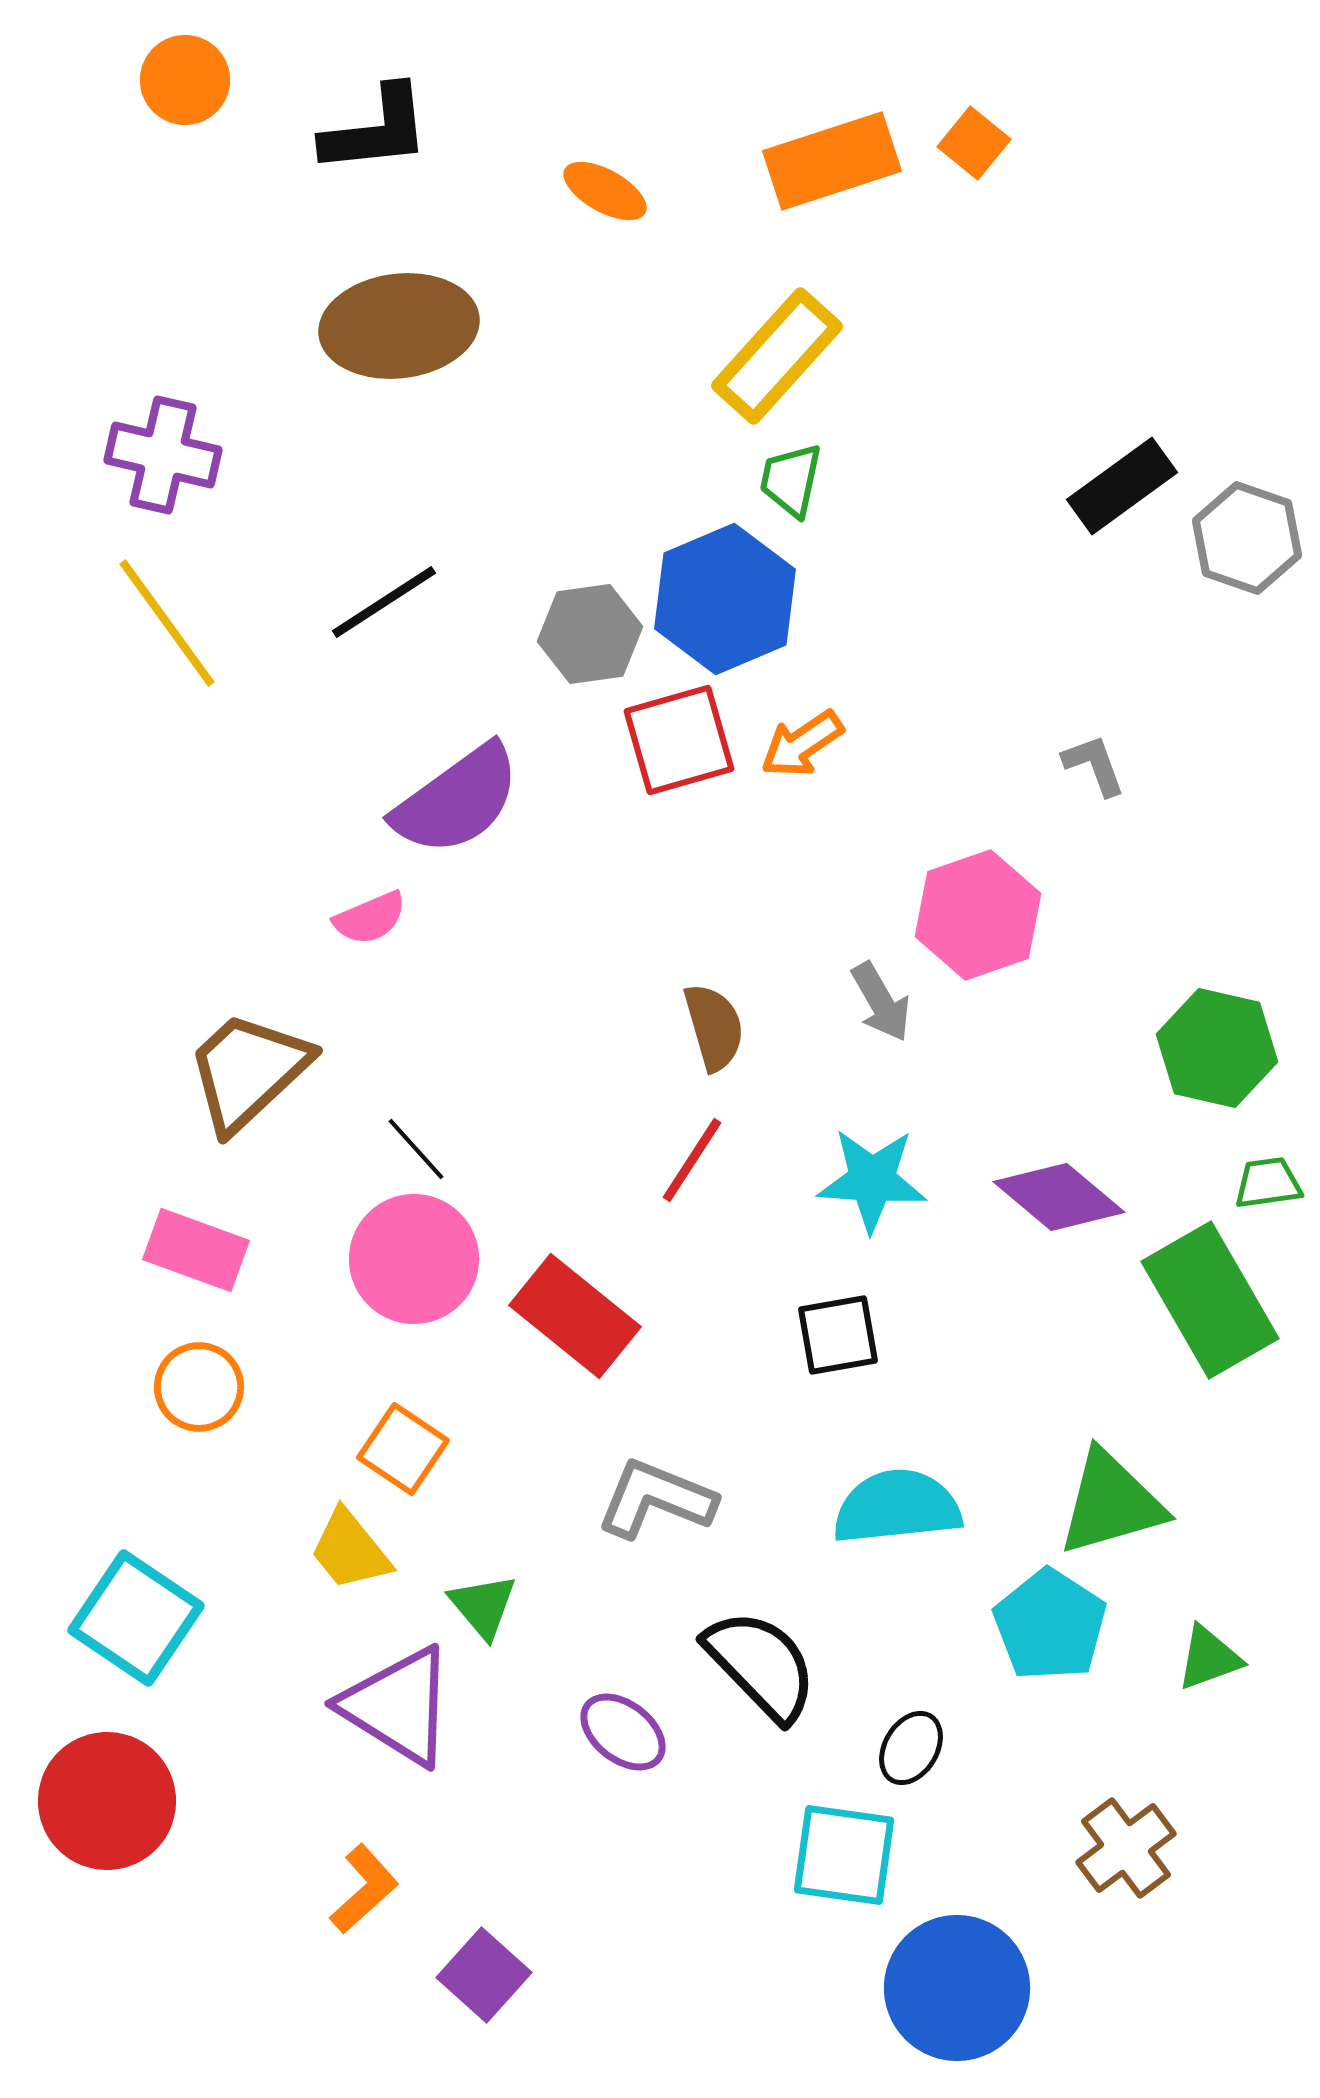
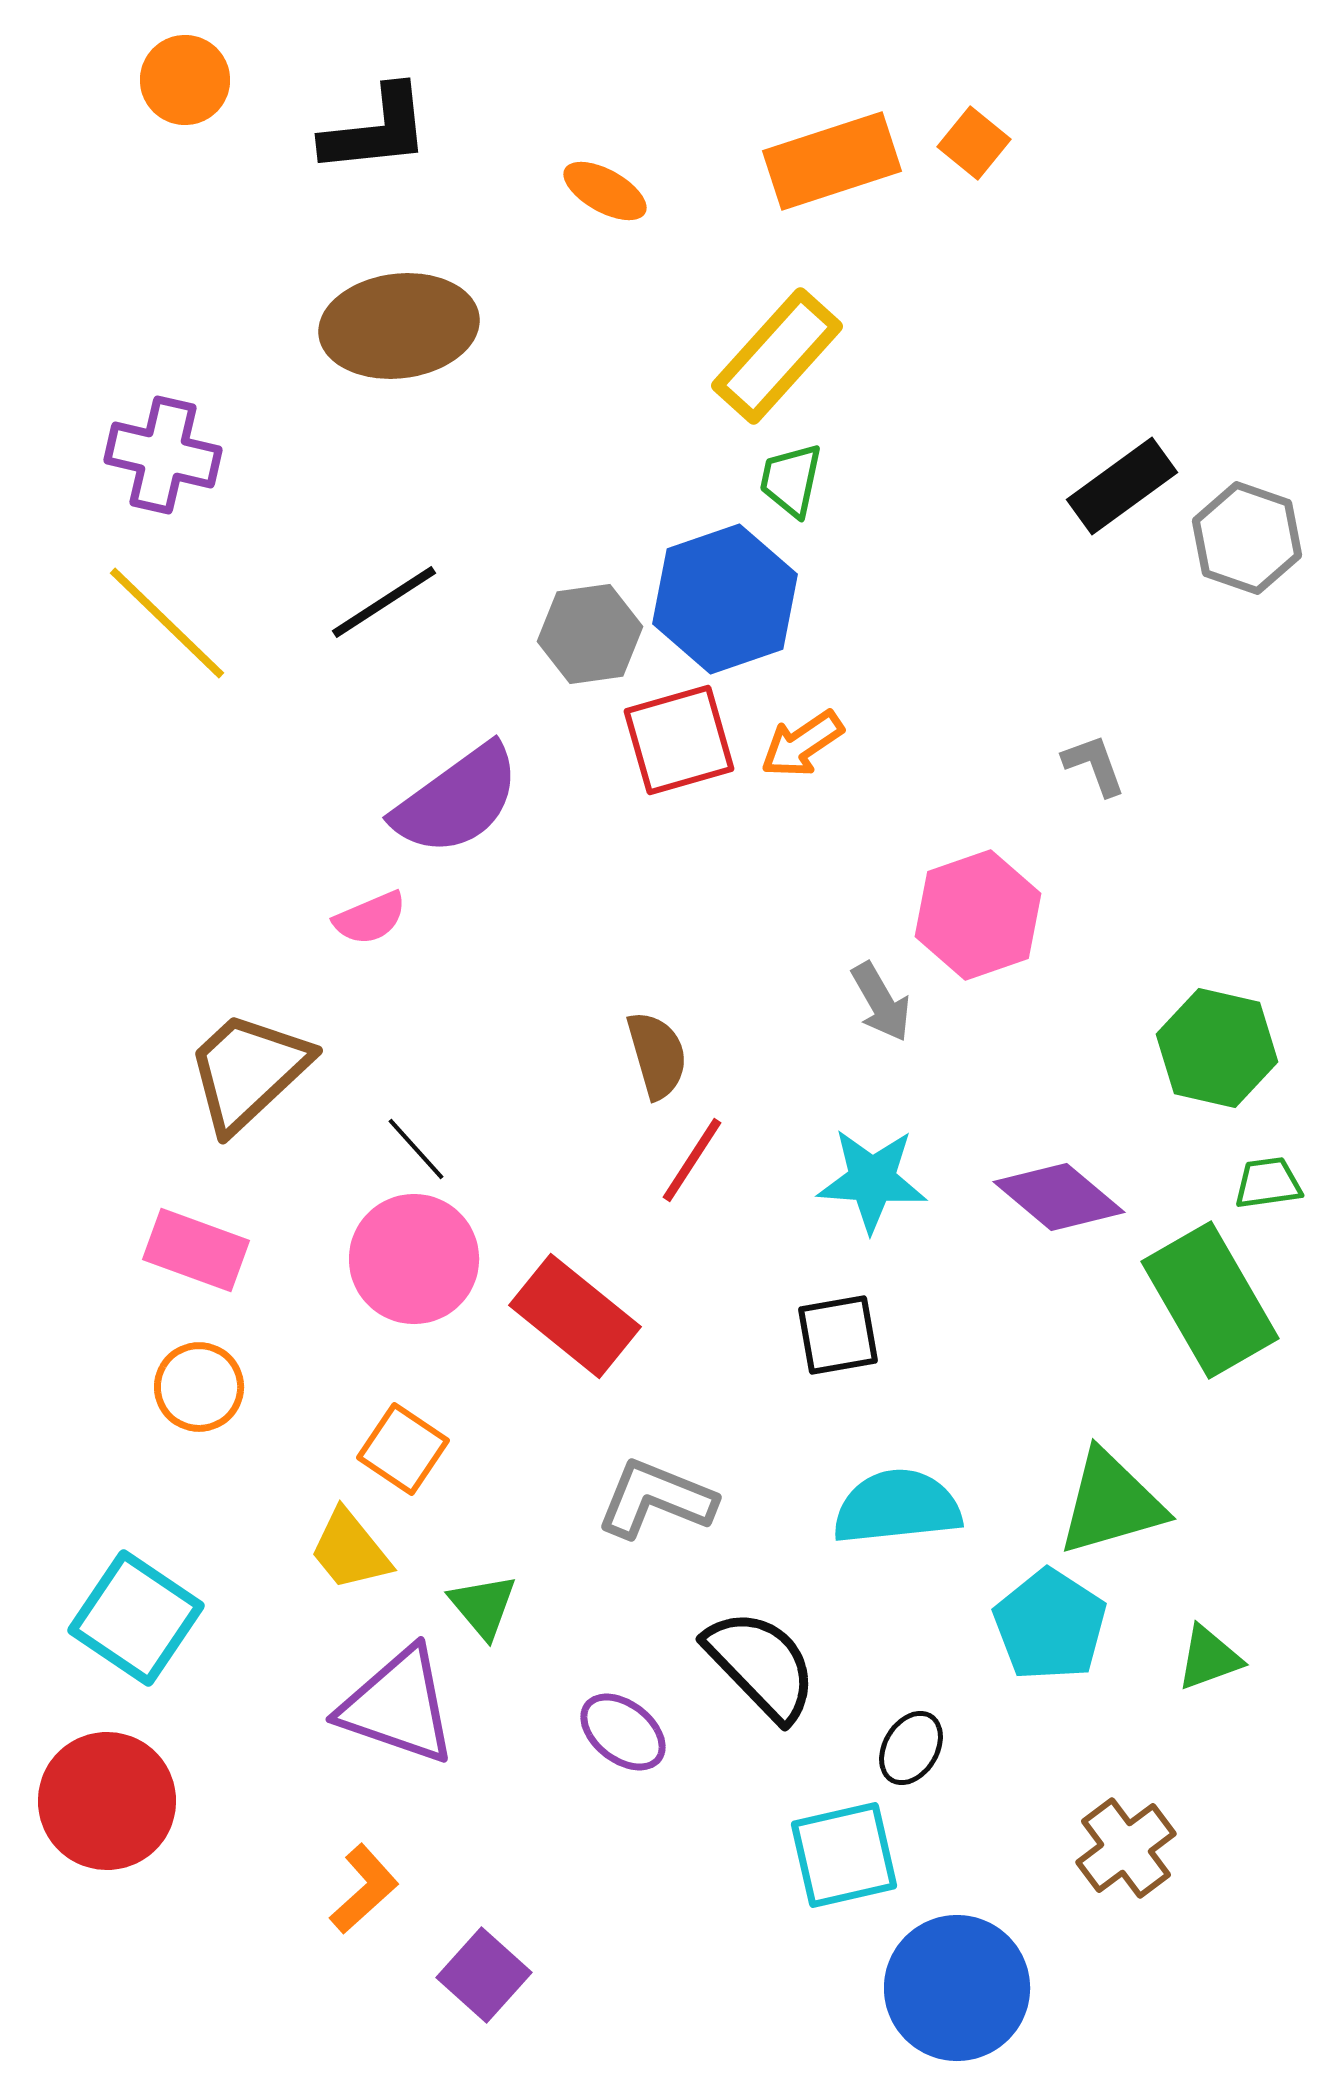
blue hexagon at (725, 599): rotated 4 degrees clockwise
yellow line at (167, 623): rotated 10 degrees counterclockwise
brown semicircle at (714, 1027): moved 57 px left, 28 px down
purple triangle at (398, 1706): rotated 13 degrees counterclockwise
cyan square at (844, 1855): rotated 21 degrees counterclockwise
